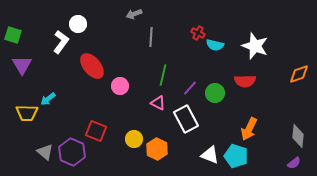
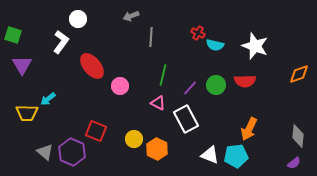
gray arrow: moved 3 px left, 2 px down
white circle: moved 5 px up
green circle: moved 1 px right, 8 px up
cyan pentagon: rotated 25 degrees counterclockwise
